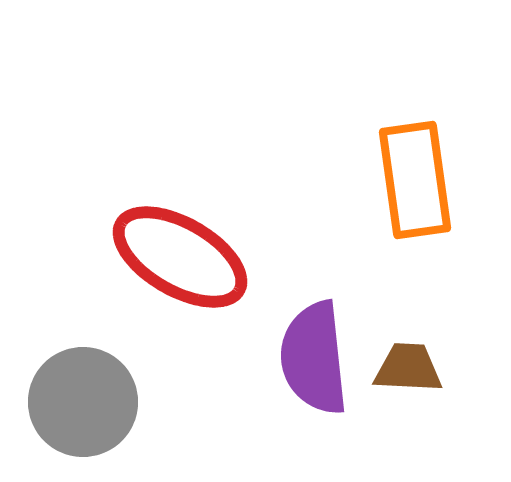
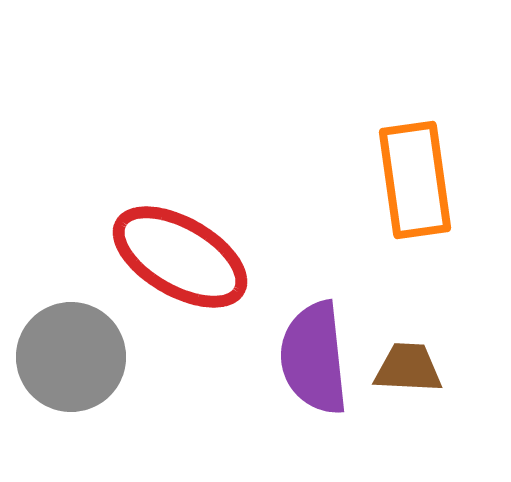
gray circle: moved 12 px left, 45 px up
